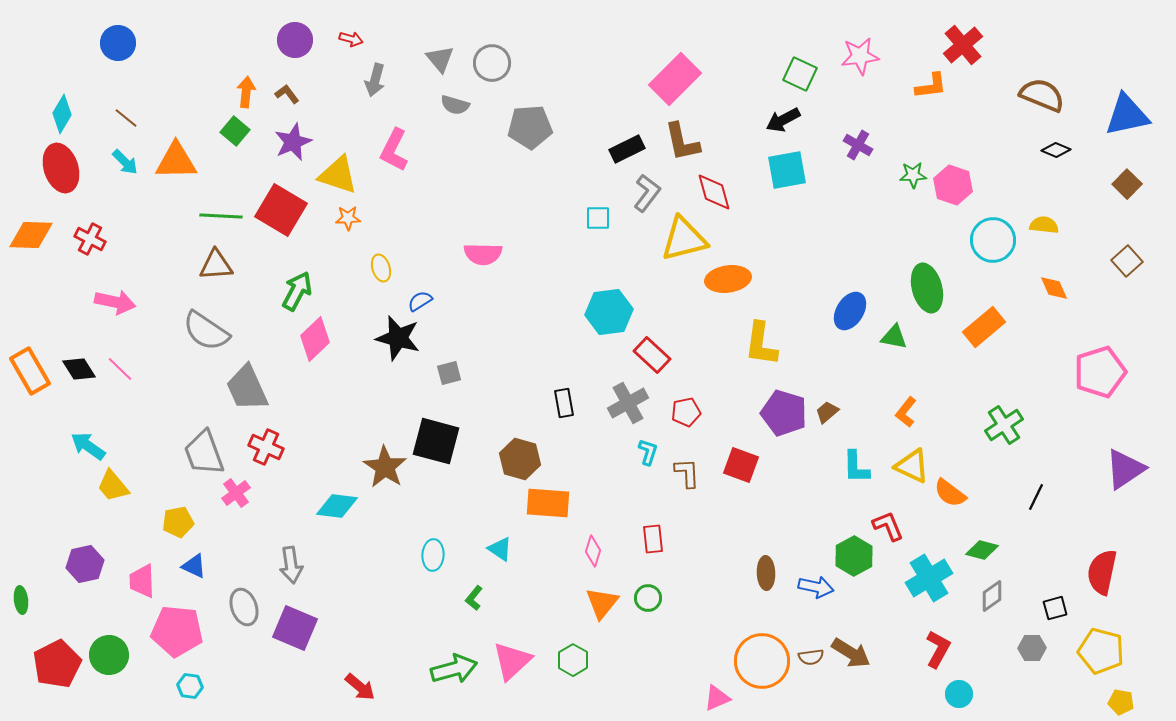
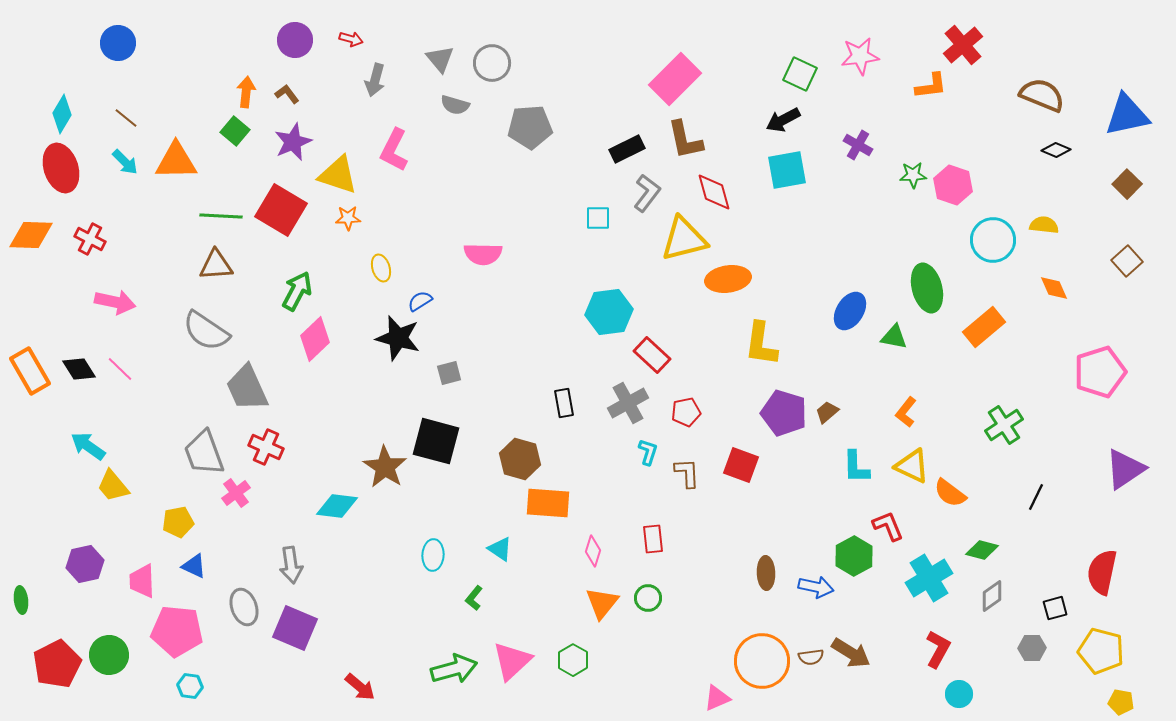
brown L-shape at (682, 142): moved 3 px right, 2 px up
